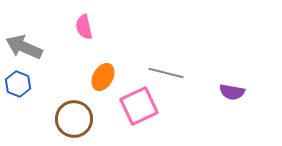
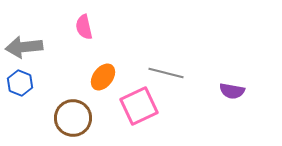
gray arrow: rotated 30 degrees counterclockwise
orange ellipse: rotated 8 degrees clockwise
blue hexagon: moved 2 px right, 1 px up
purple semicircle: moved 1 px up
brown circle: moved 1 px left, 1 px up
